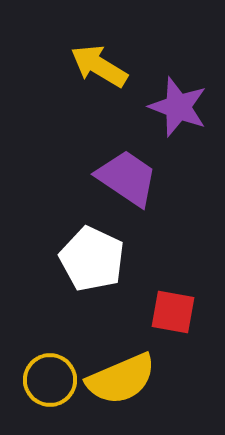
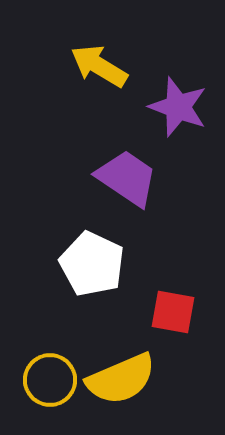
white pentagon: moved 5 px down
